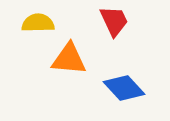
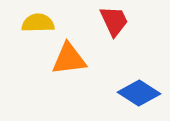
orange triangle: rotated 12 degrees counterclockwise
blue diamond: moved 15 px right, 5 px down; rotated 15 degrees counterclockwise
